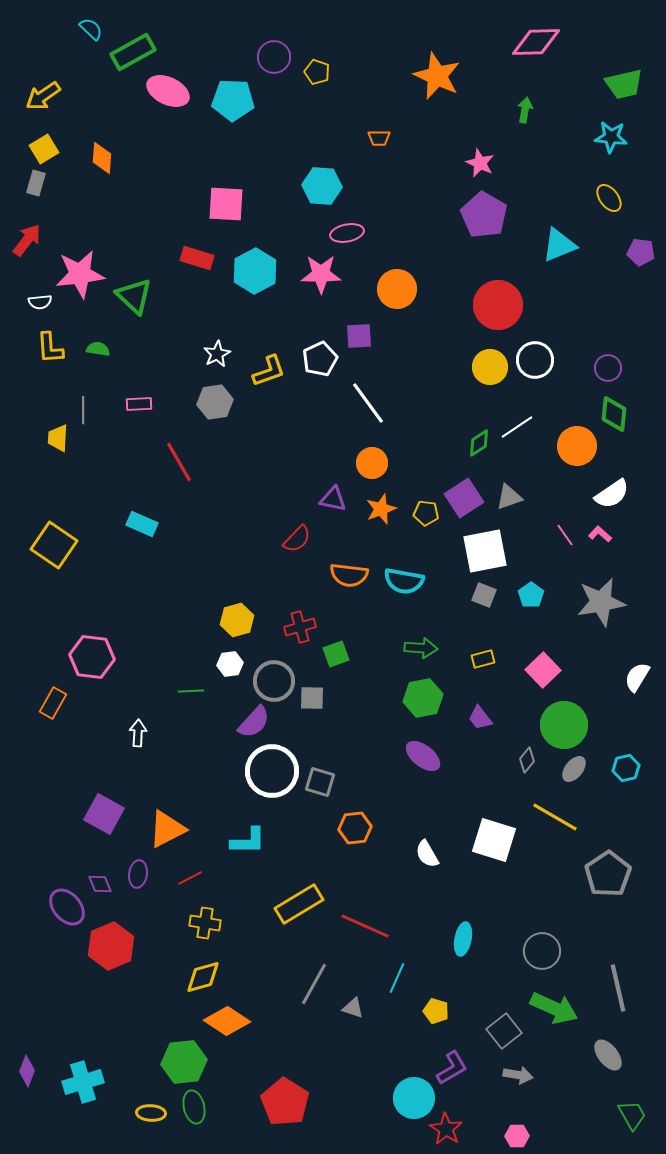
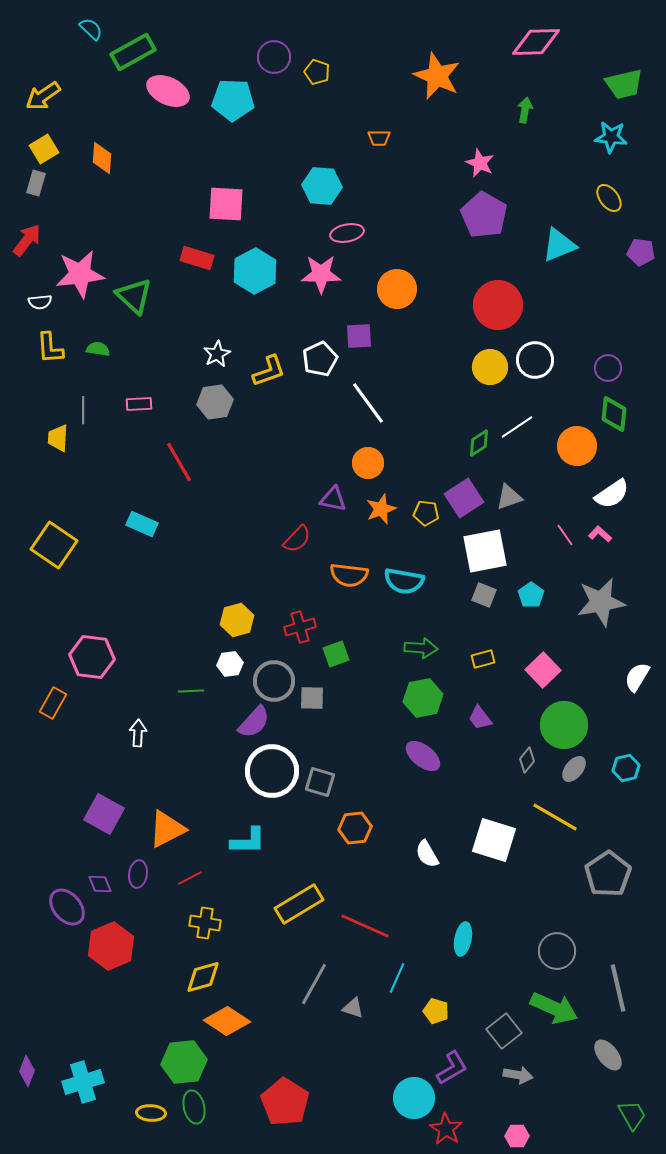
orange circle at (372, 463): moved 4 px left
gray circle at (542, 951): moved 15 px right
